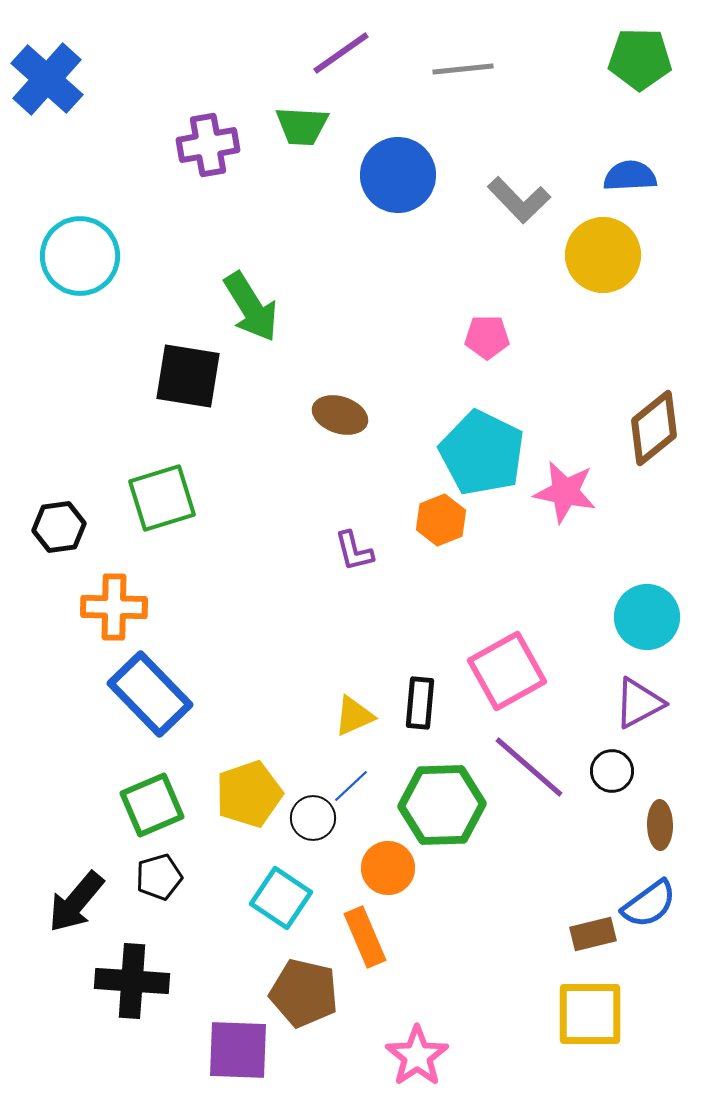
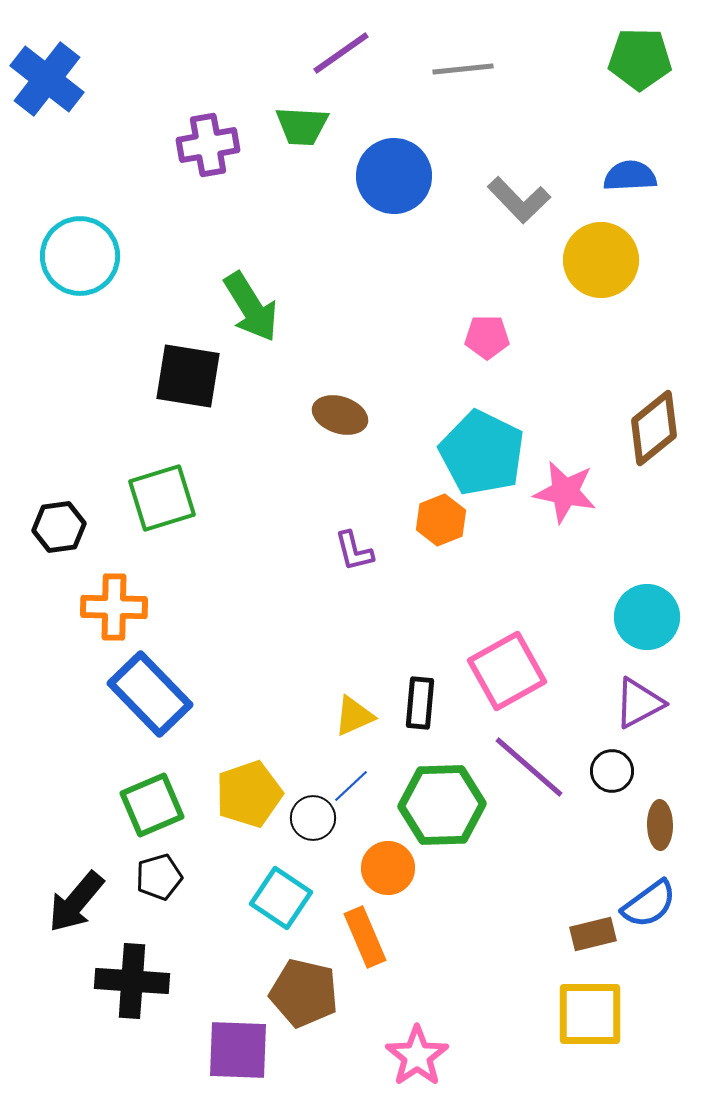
blue cross at (47, 79): rotated 4 degrees counterclockwise
blue circle at (398, 175): moved 4 px left, 1 px down
yellow circle at (603, 255): moved 2 px left, 5 px down
